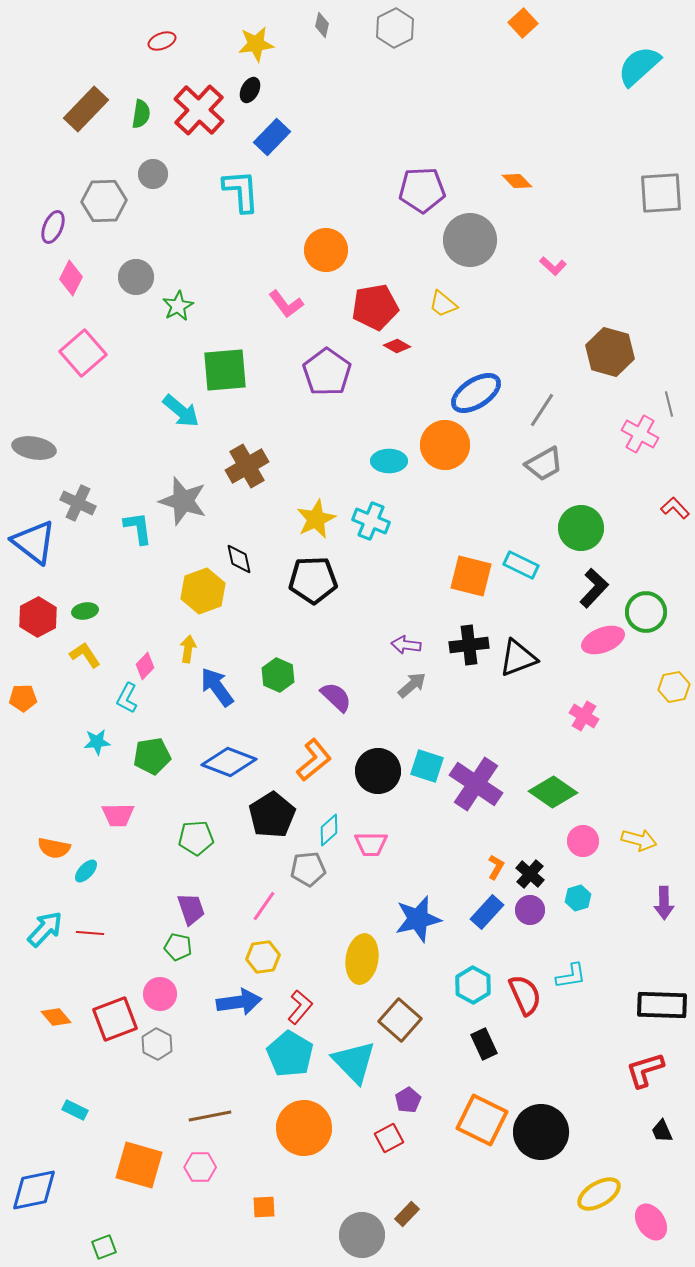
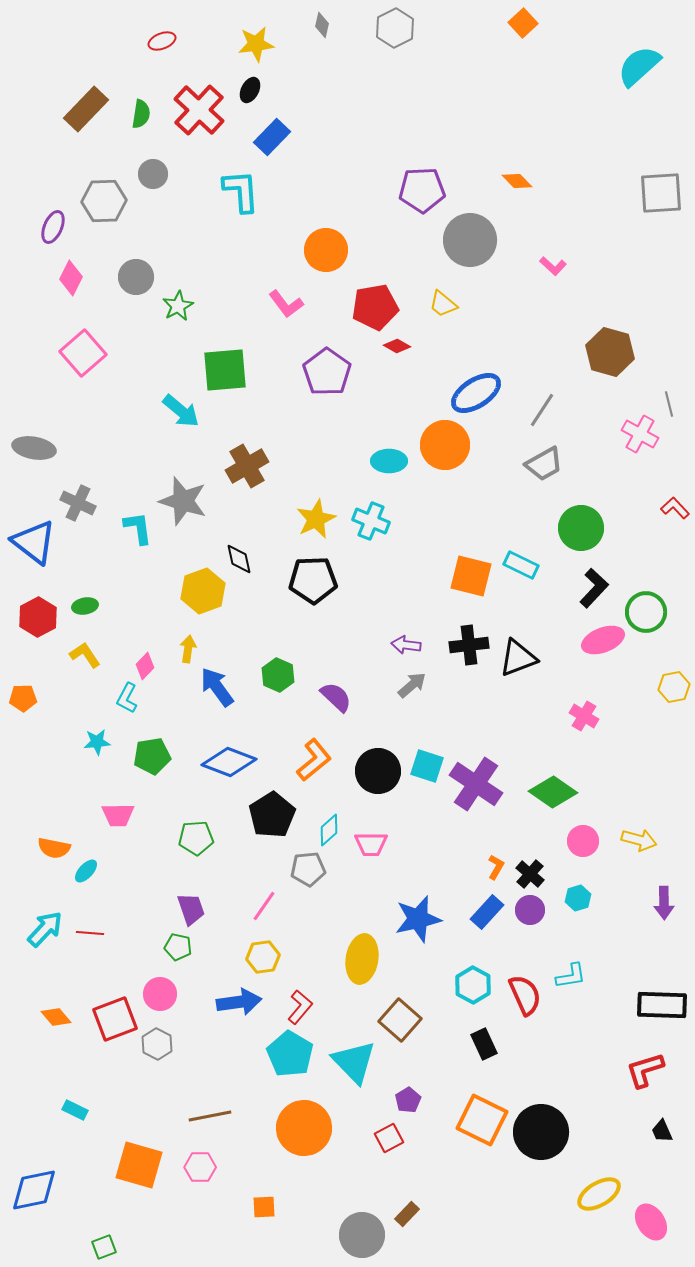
green ellipse at (85, 611): moved 5 px up
